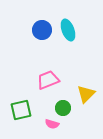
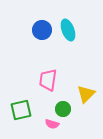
pink trapezoid: rotated 60 degrees counterclockwise
green circle: moved 1 px down
